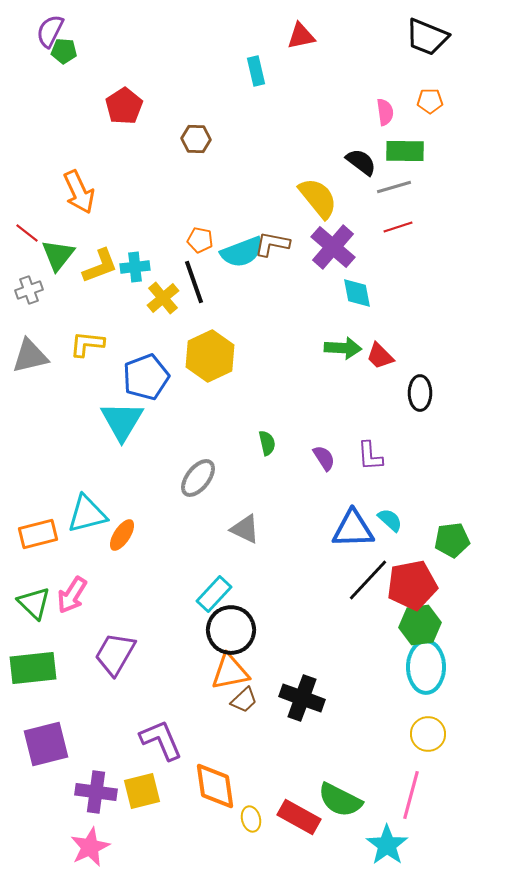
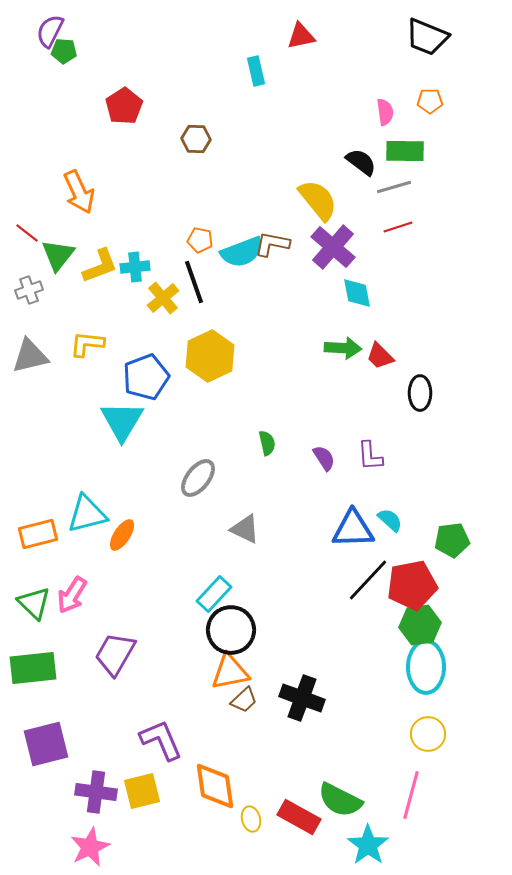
yellow semicircle at (318, 198): moved 2 px down
cyan star at (387, 845): moved 19 px left
